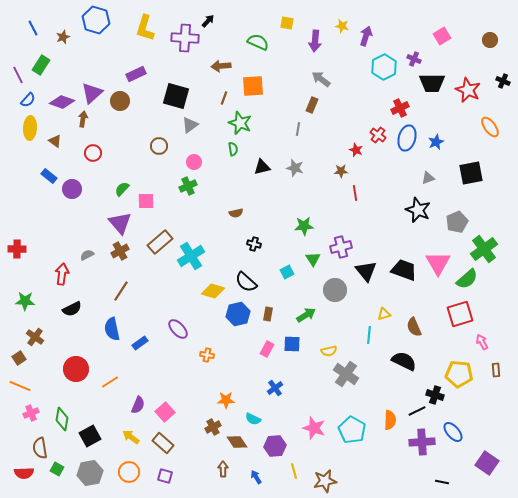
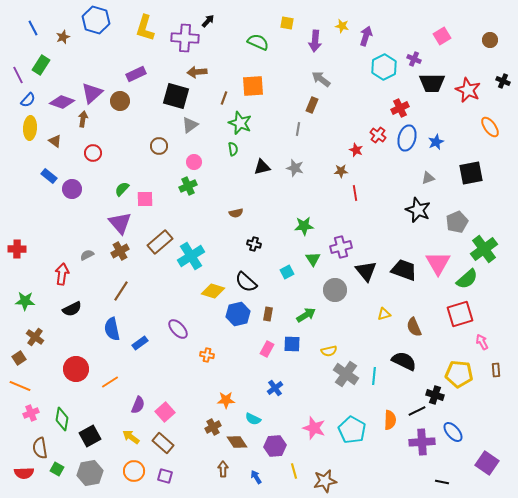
brown arrow at (221, 66): moved 24 px left, 6 px down
pink square at (146, 201): moved 1 px left, 2 px up
cyan line at (369, 335): moved 5 px right, 41 px down
orange circle at (129, 472): moved 5 px right, 1 px up
